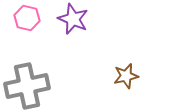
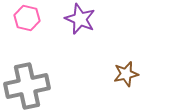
purple star: moved 7 px right
brown star: moved 2 px up
